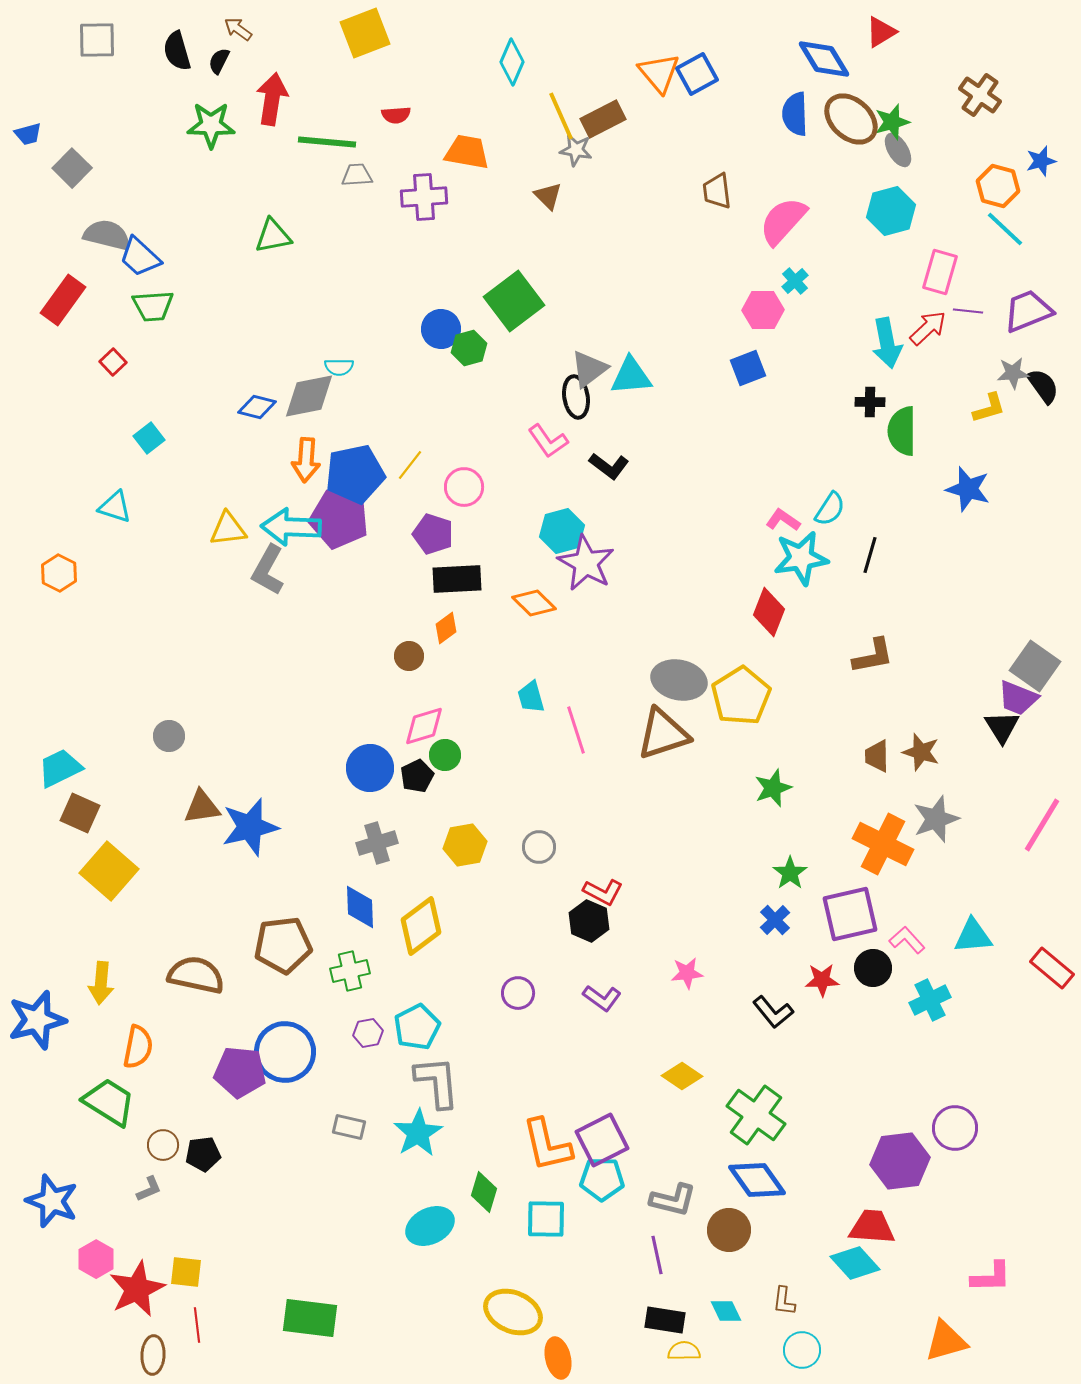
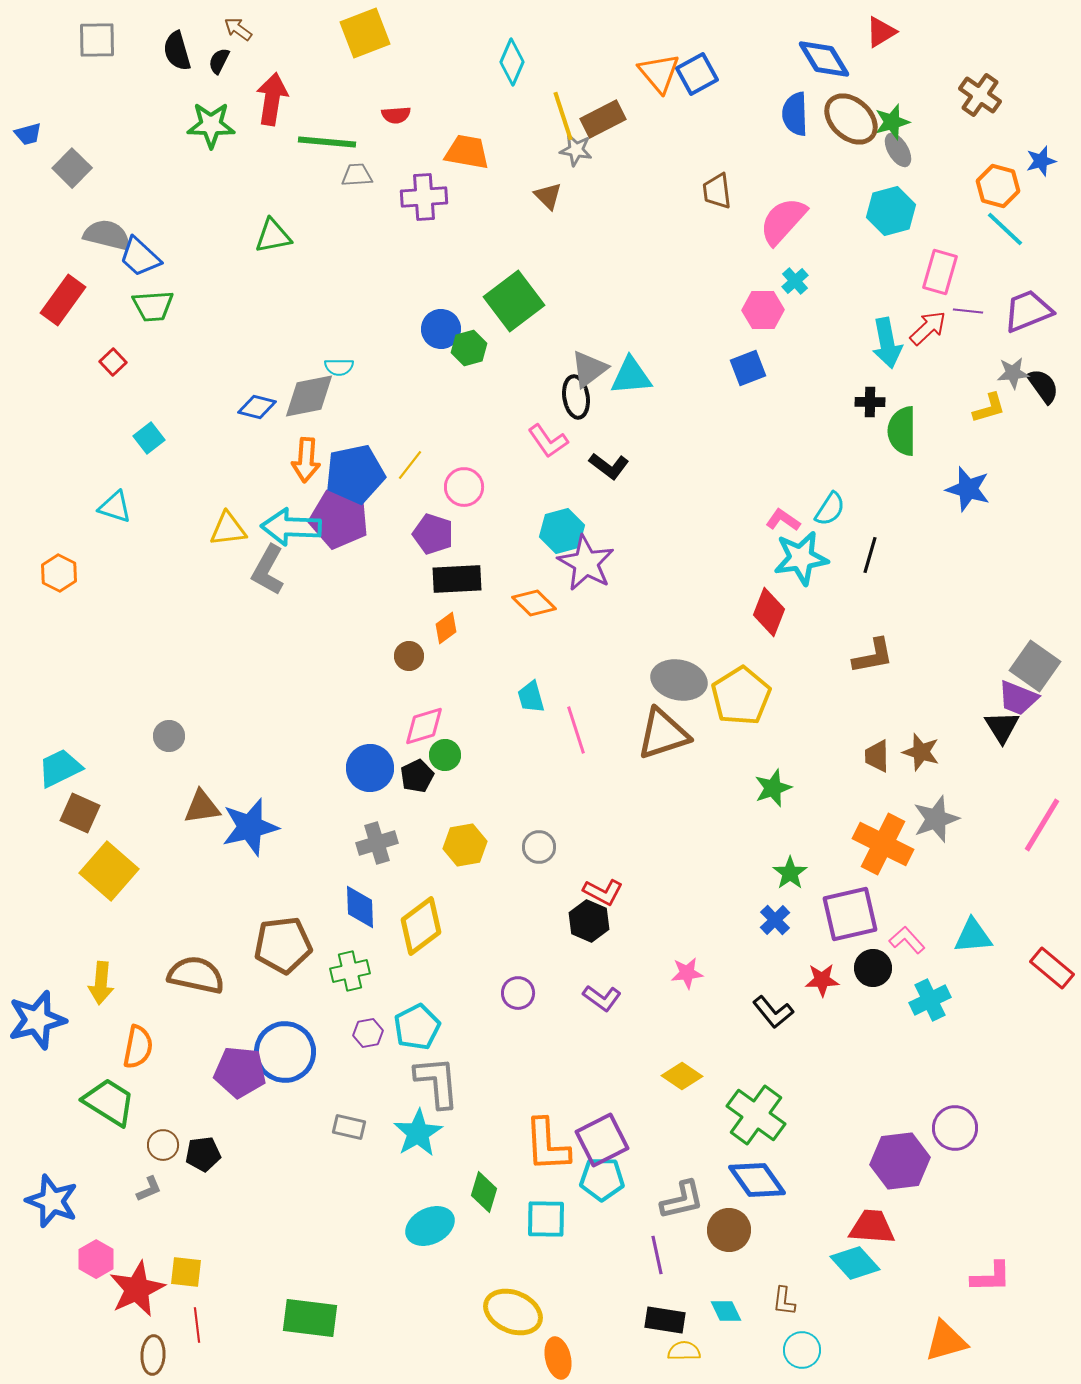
yellow line at (561, 116): moved 2 px right; rotated 6 degrees clockwise
orange L-shape at (547, 1145): rotated 10 degrees clockwise
gray L-shape at (673, 1200): moved 9 px right; rotated 27 degrees counterclockwise
